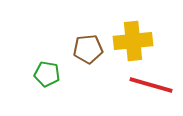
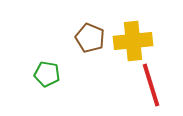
brown pentagon: moved 2 px right, 11 px up; rotated 28 degrees clockwise
red line: rotated 57 degrees clockwise
